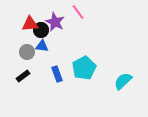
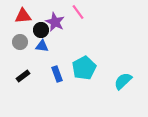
red triangle: moved 7 px left, 8 px up
gray circle: moved 7 px left, 10 px up
